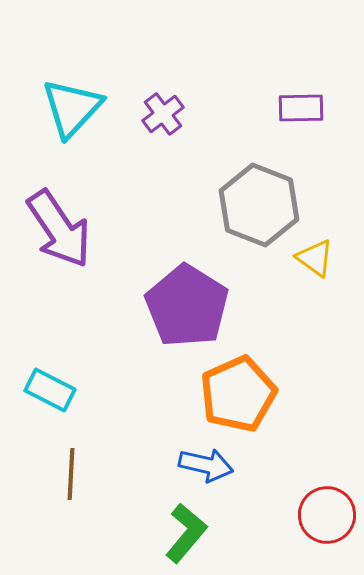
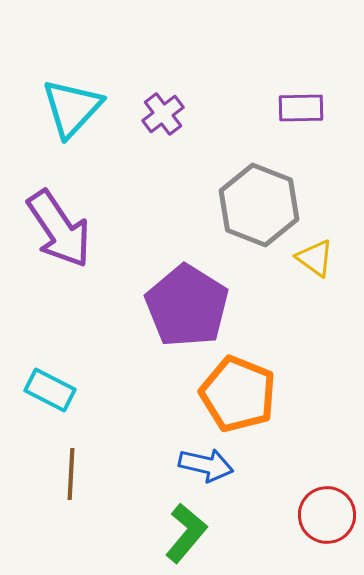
orange pentagon: rotated 26 degrees counterclockwise
